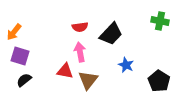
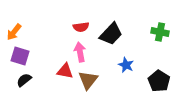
green cross: moved 11 px down
red semicircle: moved 1 px right
